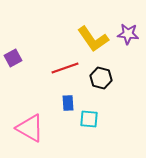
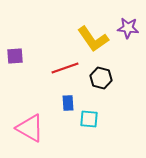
purple star: moved 6 px up
purple square: moved 2 px right, 2 px up; rotated 24 degrees clockwise
